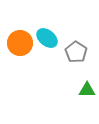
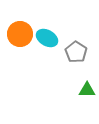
cyan ellipse: rotated 10 degrees counterclockwise
orange circle: moved 9 px up
